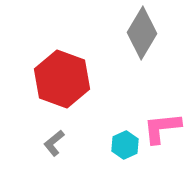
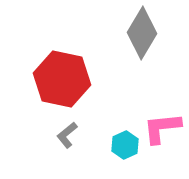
red hexagon: rotated 8 degrees counterclockwise
gray L-shape: moved 13 px right, 8 px up
